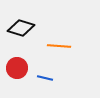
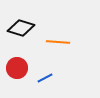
orange line: moved 1 px left, 4 px up
blue line: rotated 42 degrees counterclockwise
